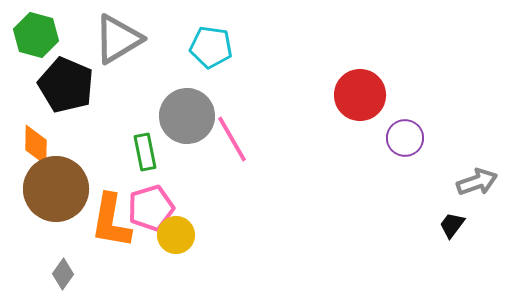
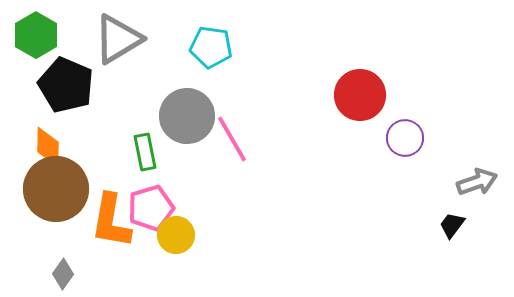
green hexagon: rotated 15 degrees clockwise
orange diamond: moved 12 px right, 2 px down
